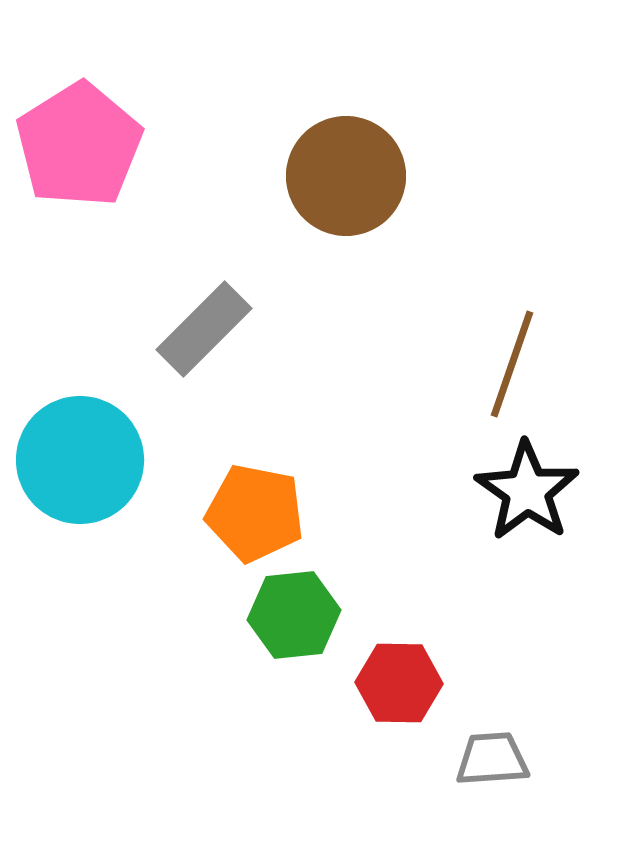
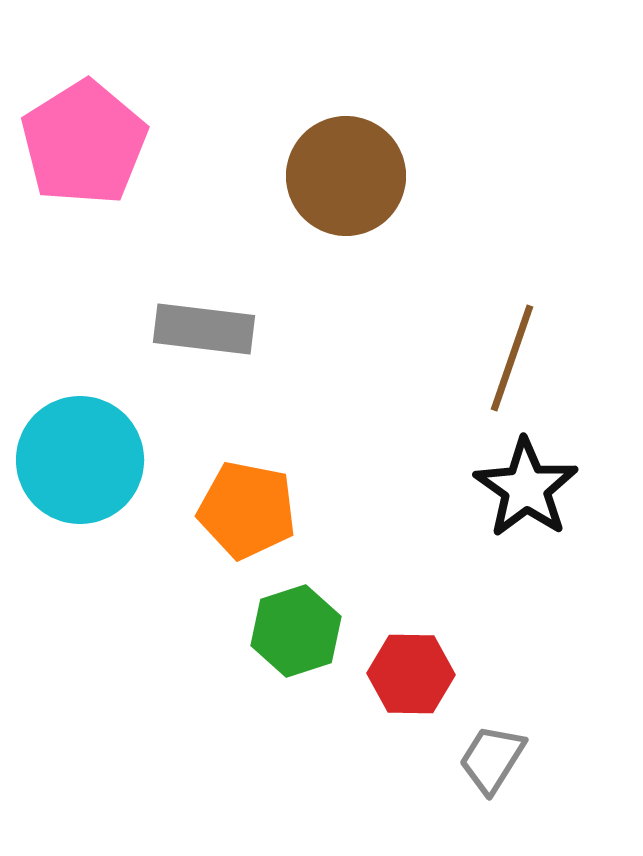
pink pentagon: moved 5 px right, 2 px up
gray rectangle: rotated 52 degrees clockwise
brown line: moved 6 px up
black star: moved 1 px left, 3 px up
orange pentagon: moved 8 px left, 3 px up
green hexagon: moved 2 px right, 16 px down; rotated 12 degrees counterclockwise
red hexagon: moved 12 px right, 9 px up
gray trapezoid: rotated 54 degrees counterclockwise
